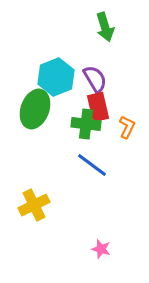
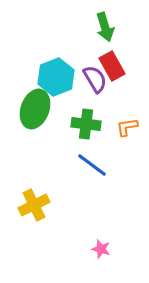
red rectangle: moved 14 px right, 41 px up; rotated 16 degrees counterclockwise
orange L-shape: rotated 125 degrees counterclockwise
